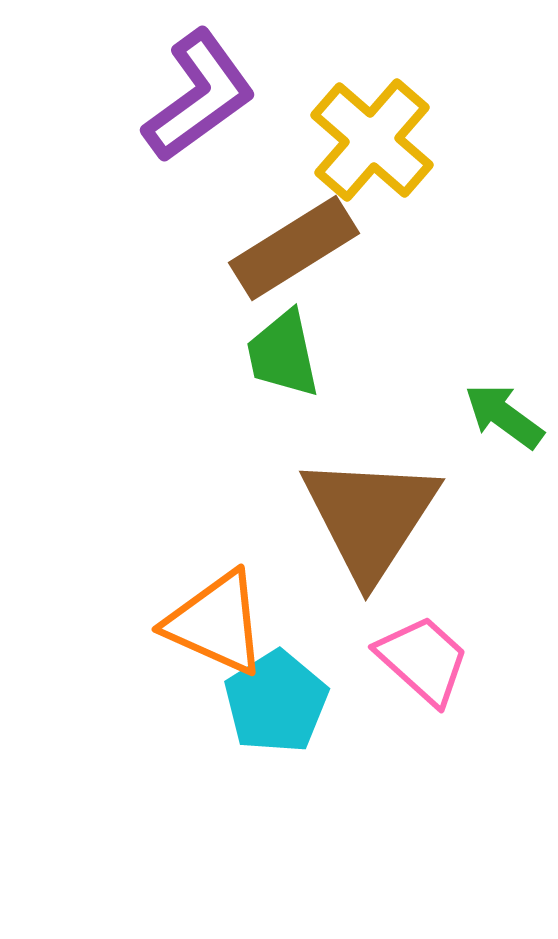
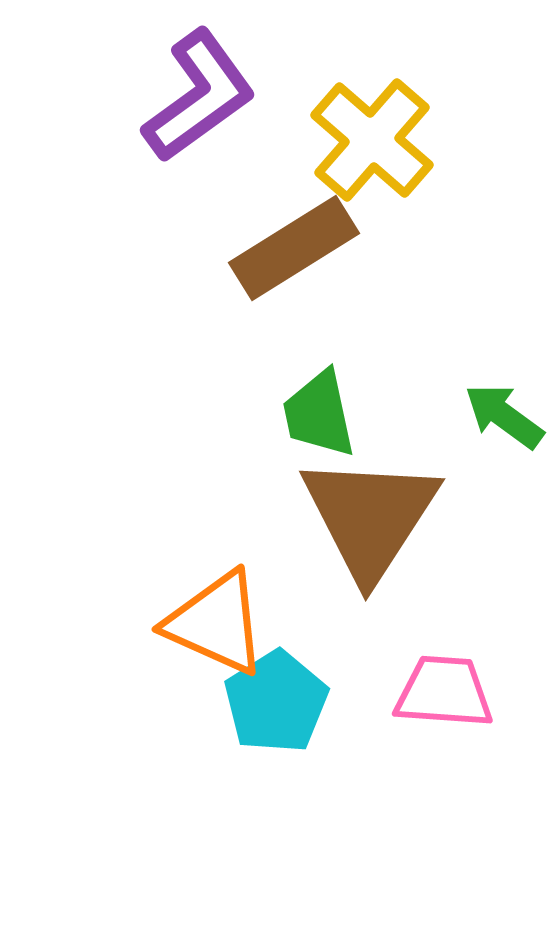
green trapezoid: moved 36 px right, 60 px down
pink trapezoid: moved 21 px right, 32 px down; rotated 38 degrees counterclockwise
